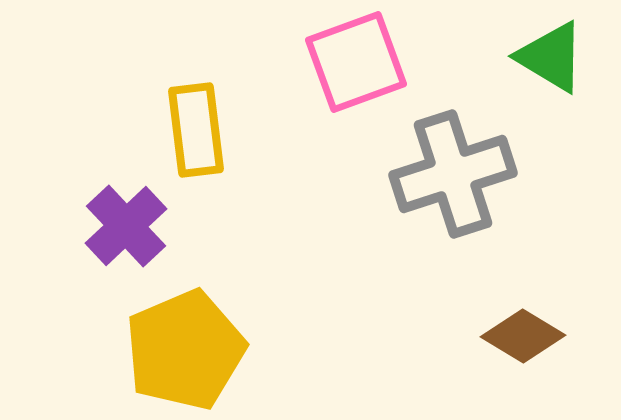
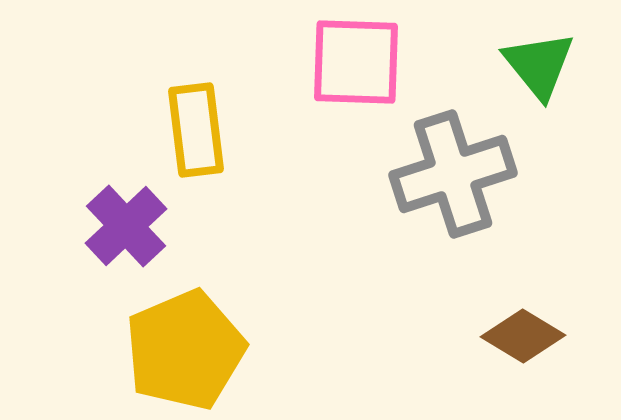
green triangle: moved 12 px left, 8 px down; rotated 20 degrees clockwise
pink square: rotated 22 degrees clockwise
